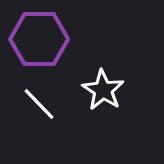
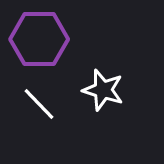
white star: rotated 15 degrees counterclockwise
